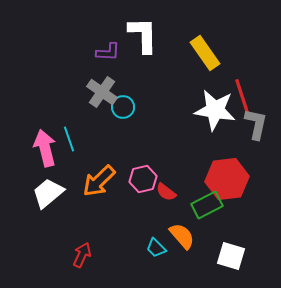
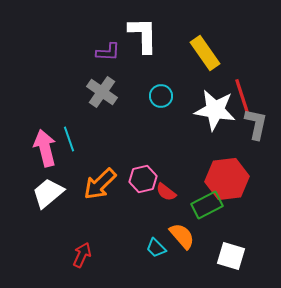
cyan circle: moved 38 px right, 11 px up
orange arrow: moved 1 px right, 3 px down
